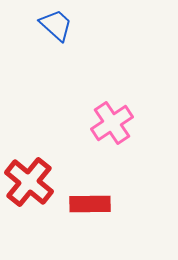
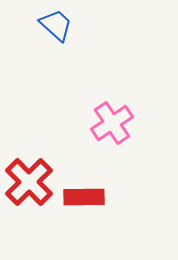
red cross: rotated 6 degrees clockwise
red rectangle: moved 6 px left, 7 px up
